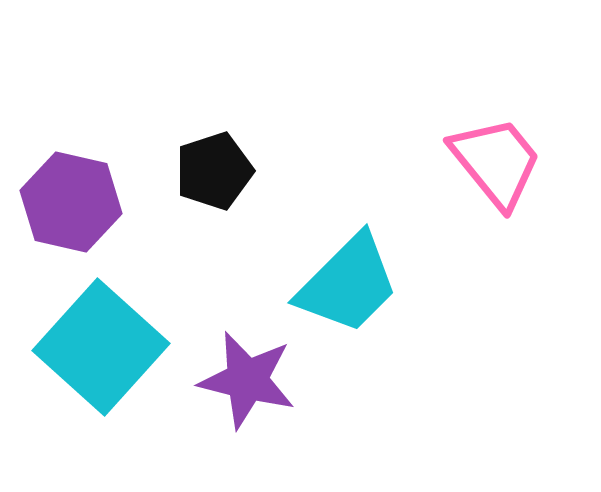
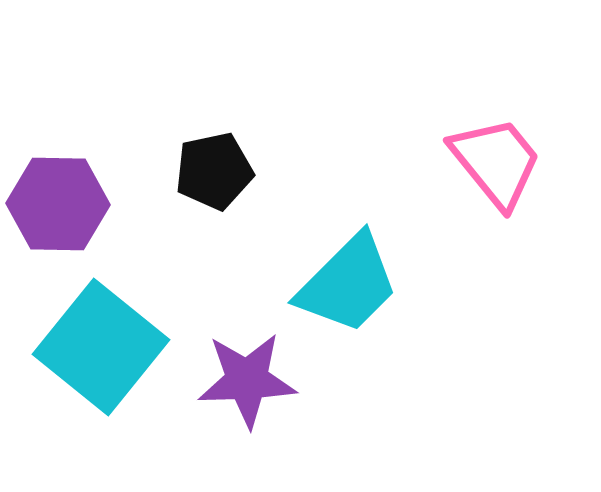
black pentagon: rotated 6 degrees clockwise
purple hexagon: moved 13 px left, 2 px down; rotated 12 degrees counterclockwise
cyan square: rotated 3 degrees counterclockwise
purple star: rotated 16 degrees counterclockwise
